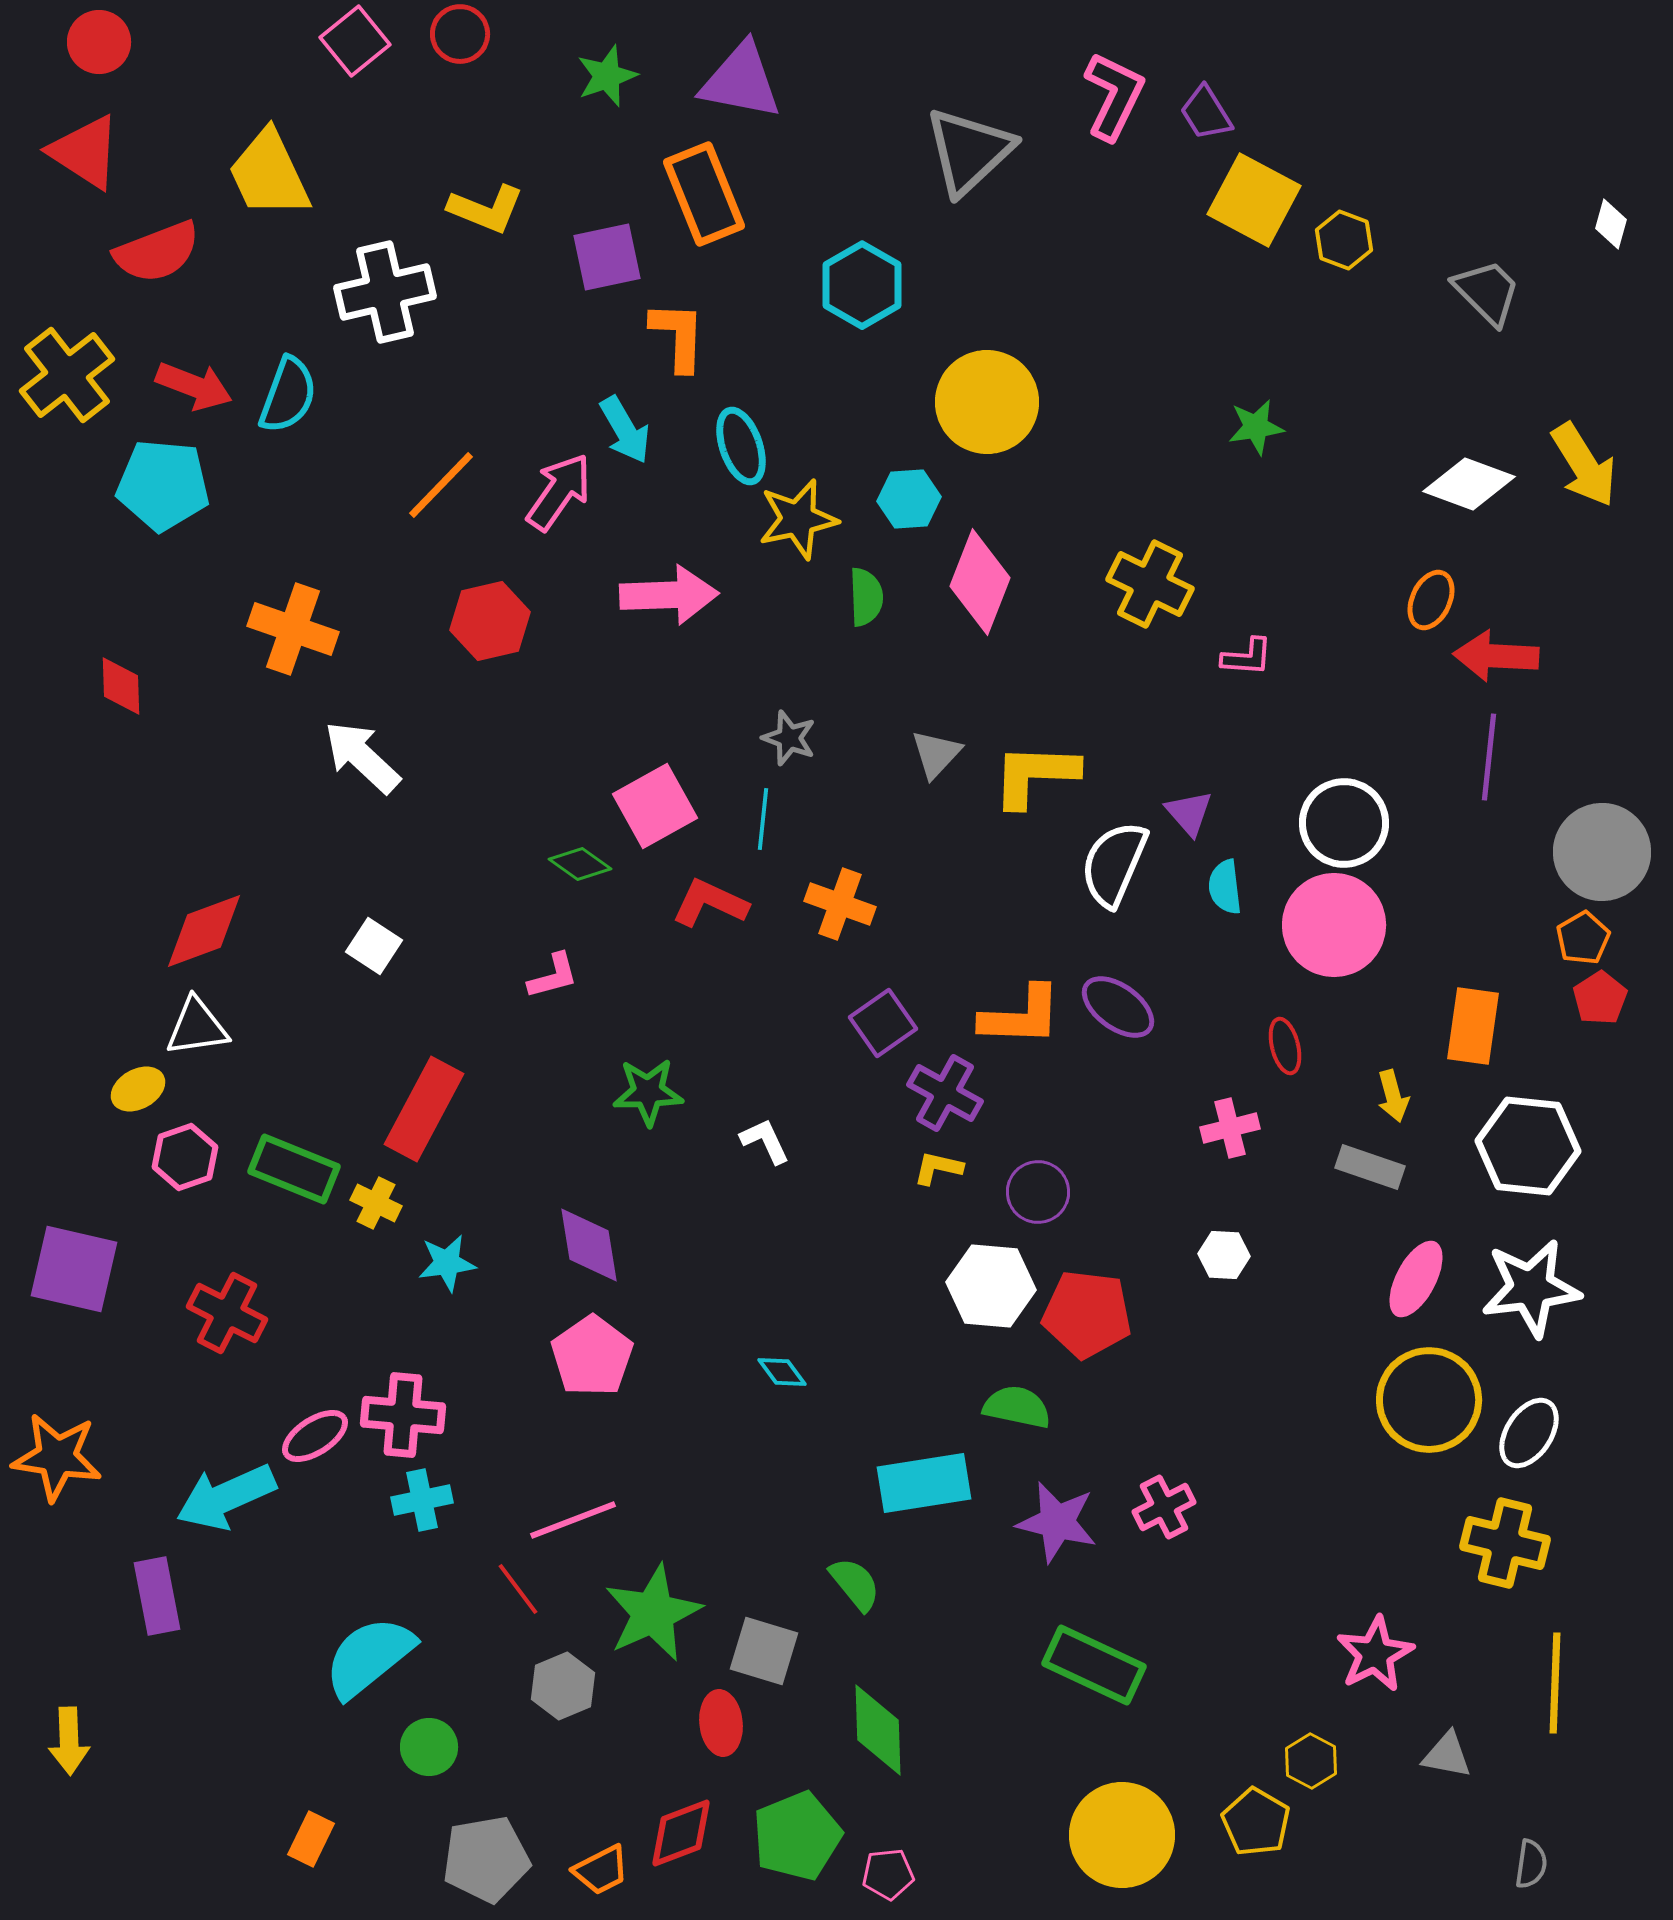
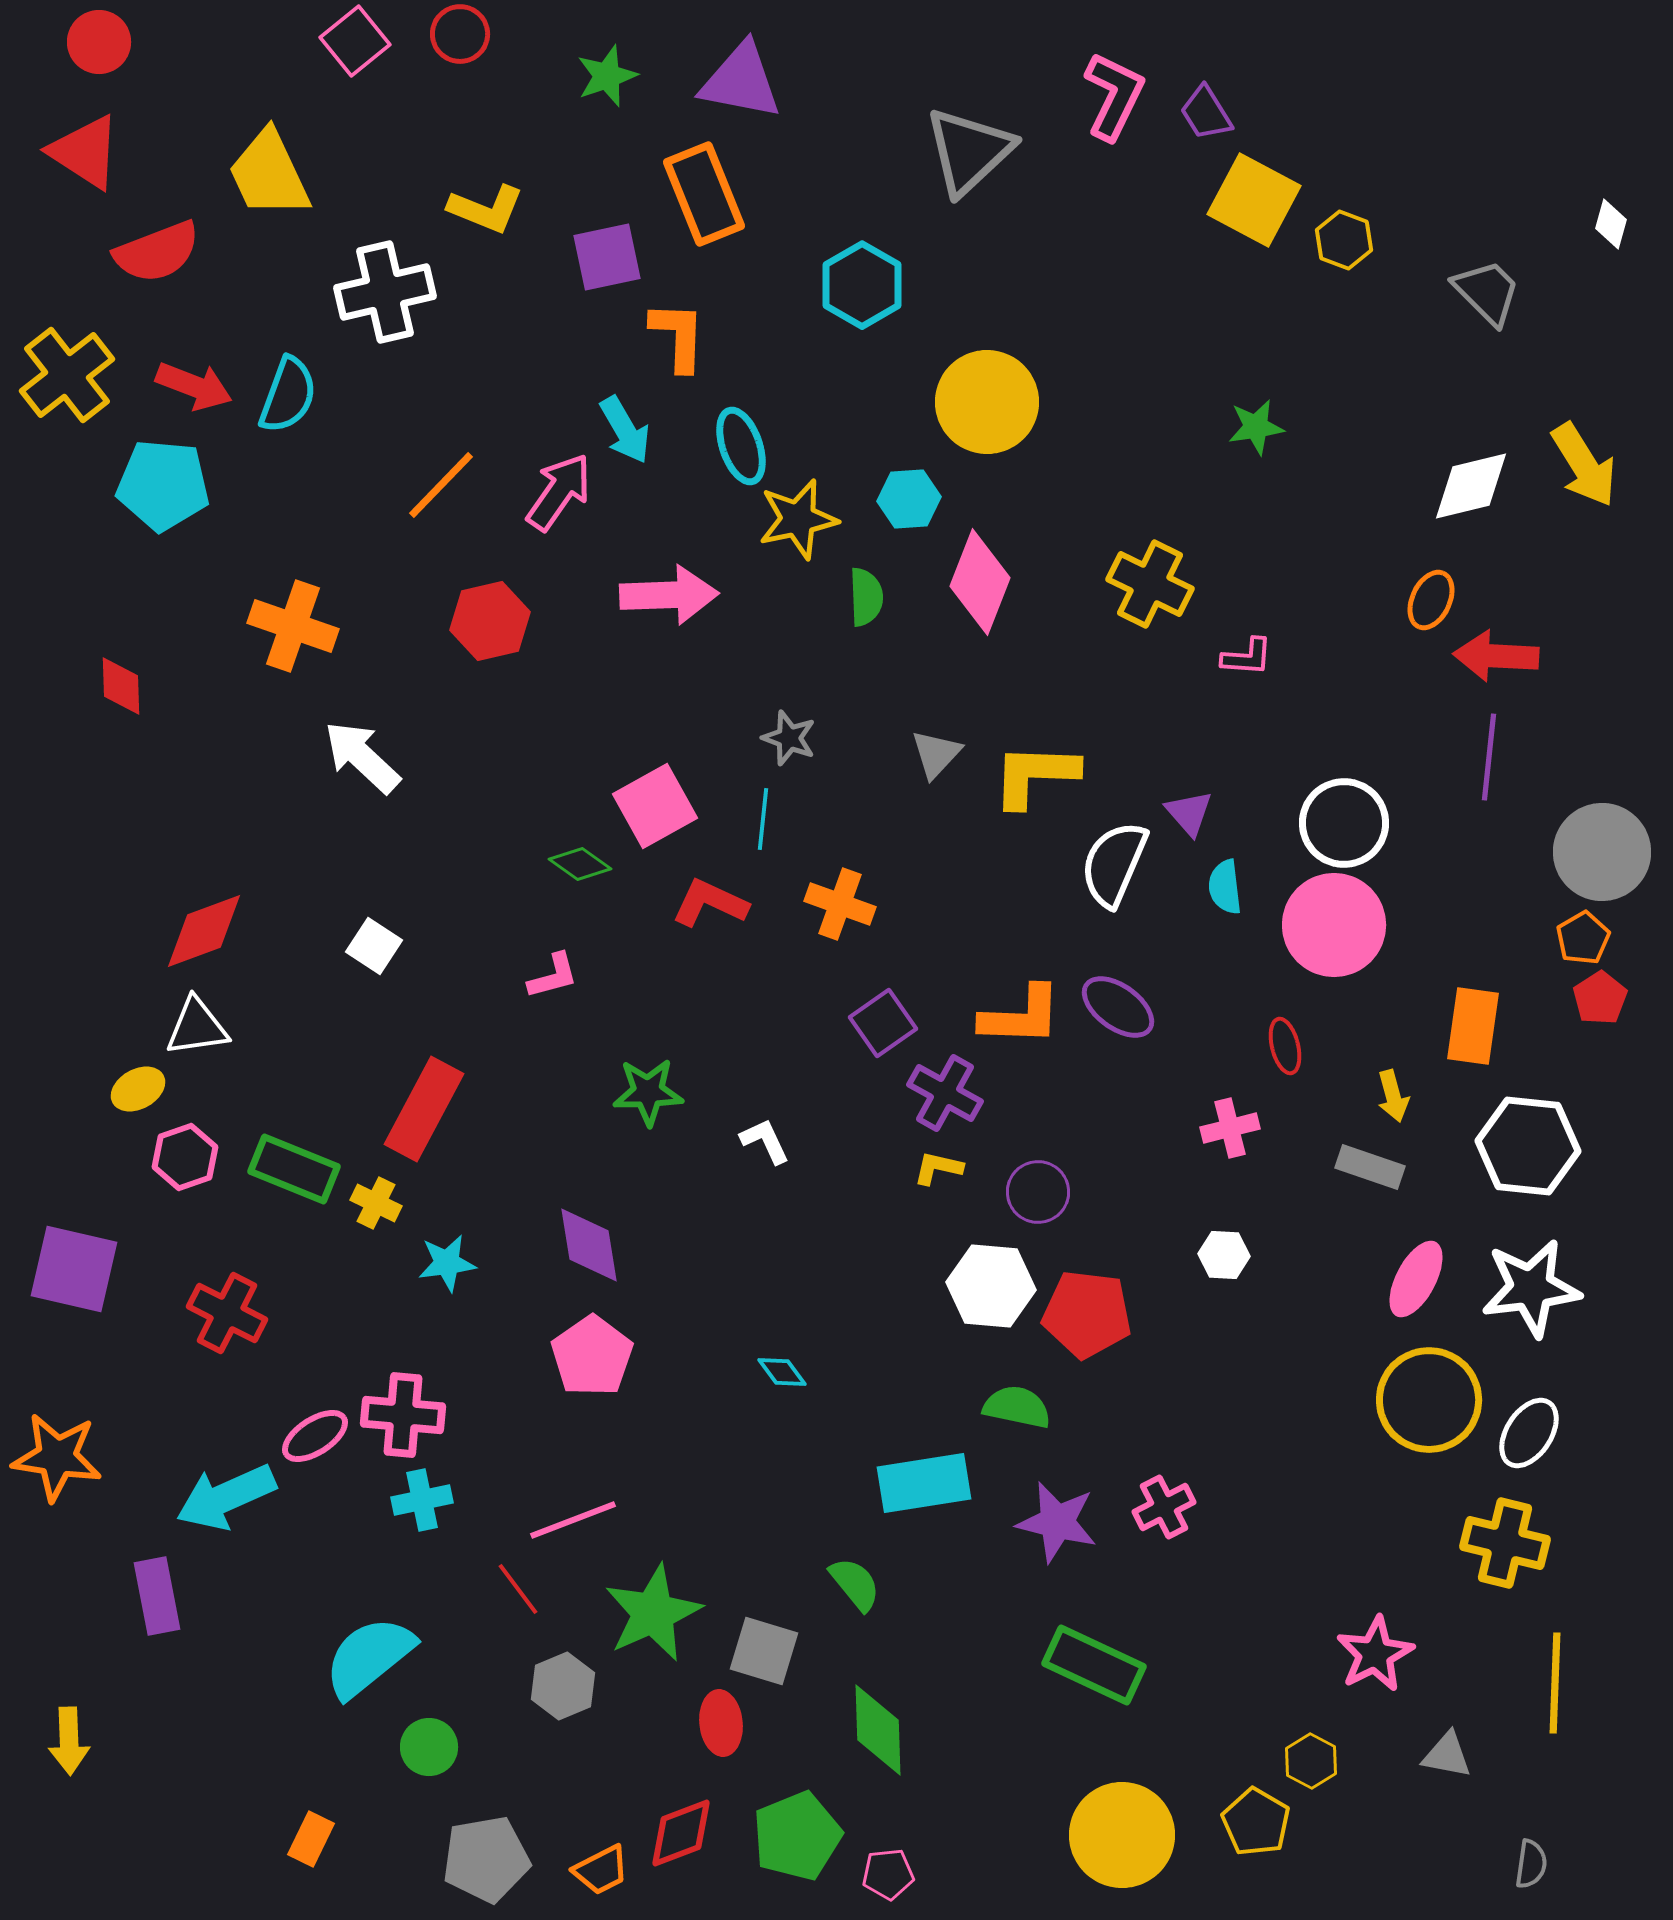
white diamond at (1469, 484): moved 2 px right, 2 px down; rotated 34 degrees counterclockwise
orange cross at (293, 629): moved 3 px up
